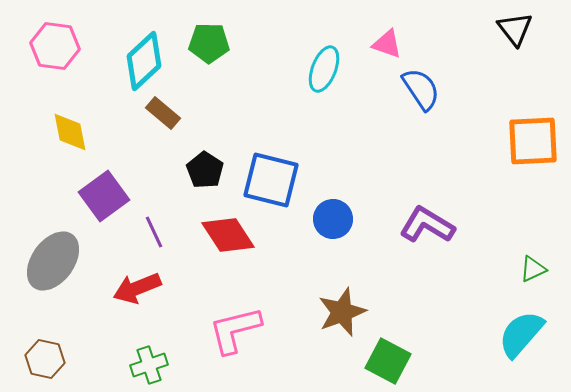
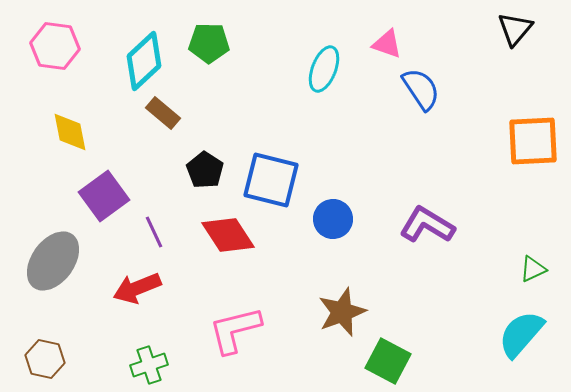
black triangle: rotated 18 degrees clockwise
